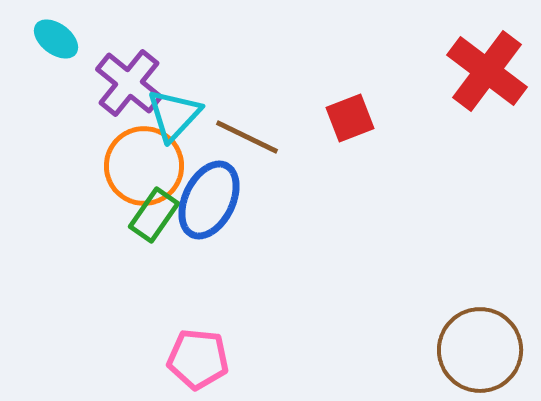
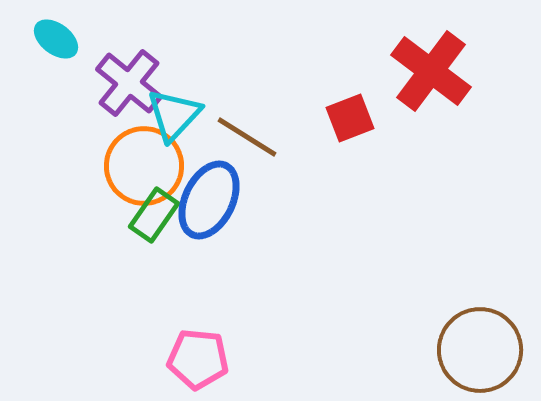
red cross: moved 56 px left
brown line: rotated 6 degrees clockwise
